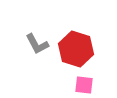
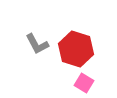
pink square: moved 2 px up; rotated 24 degrees clockwise
